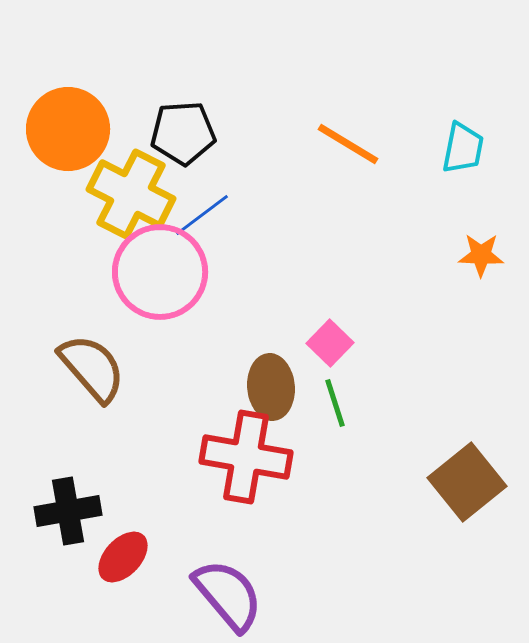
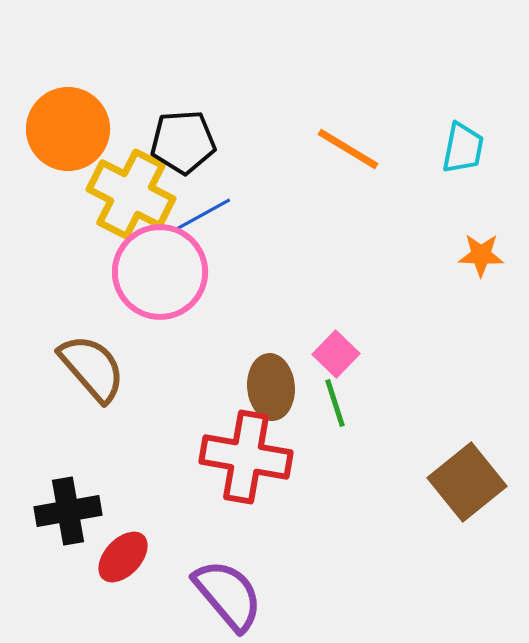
black pentagon: moved 9 px down
orange line: moved 5 px down
blue line: rotated 8 degrees clockwise
pink square: moved 6 px right, 11 px down
